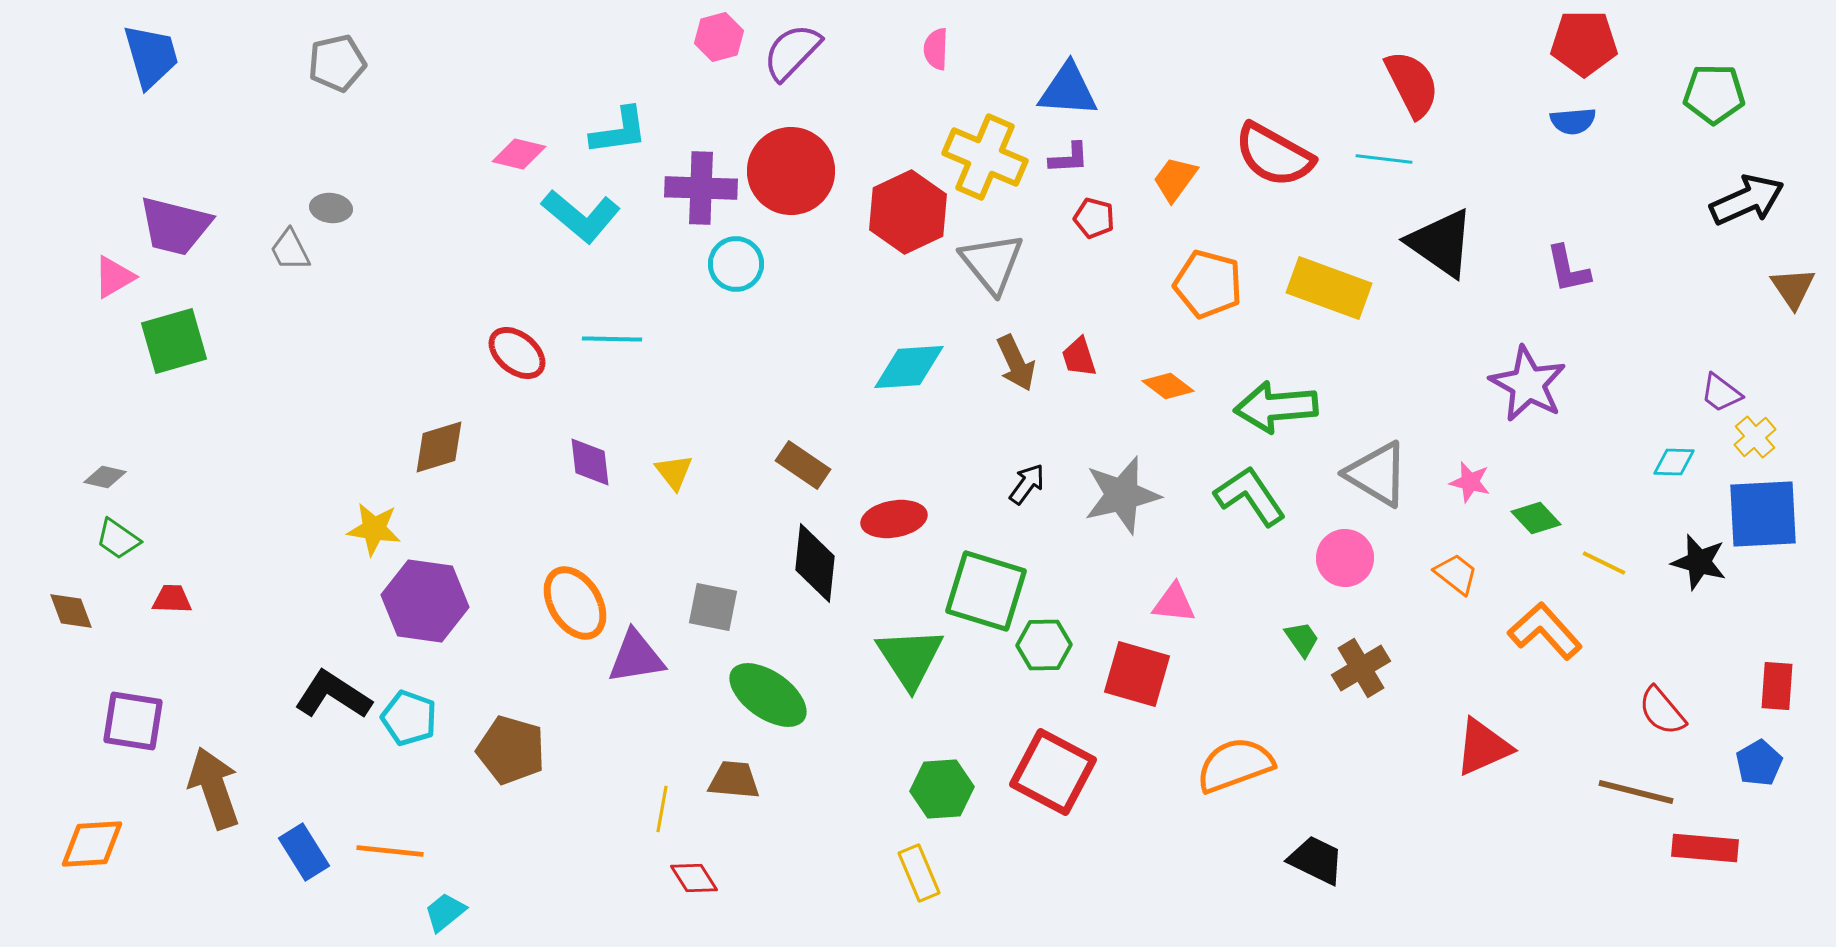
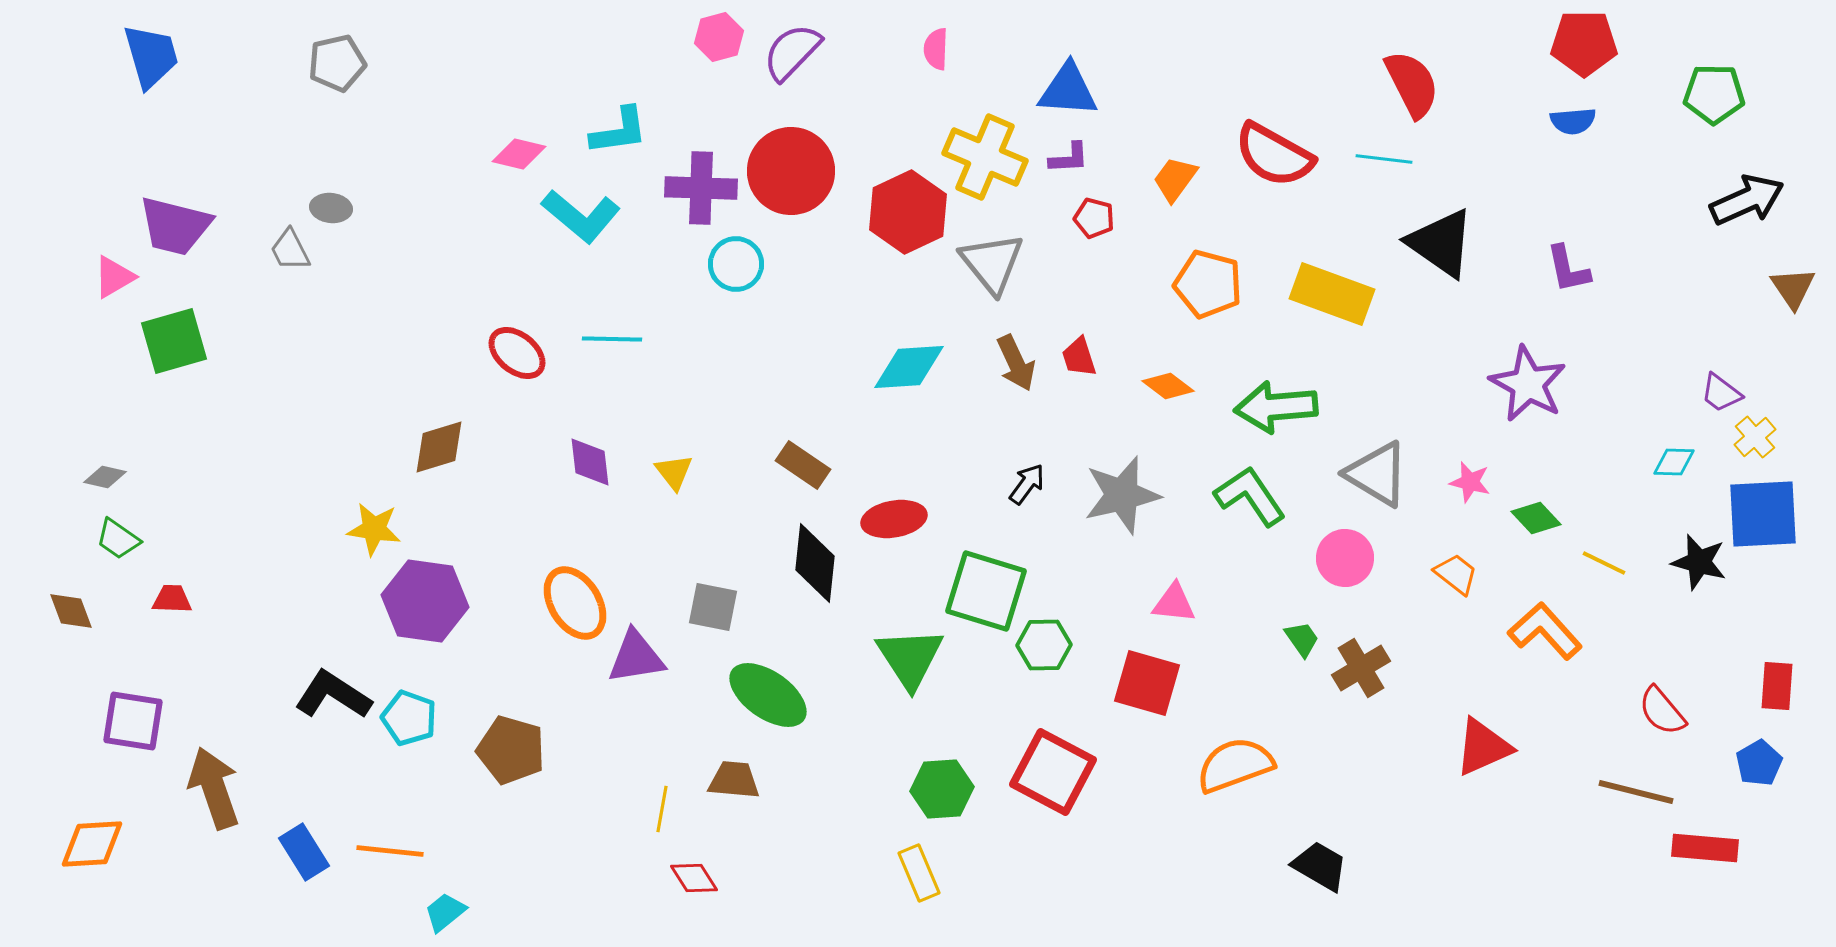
yellow rectangle at (1329, 288): moved 3 px right, 6 px down
red square at (1137, 674): moved 10 px right, 9 px down
black trapezoid at (1316, 860): moved 4 px right, 6 px down; rotated 4 degrees clockwise
